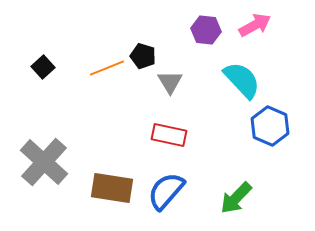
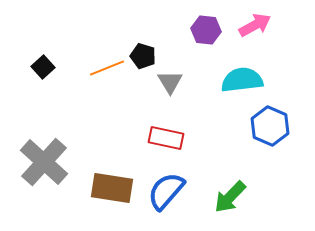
cyan semicircle: rotated 54 degrees counterclockwise
red rectangle: moved 3 px left, 3 px down
green arrow: moved 6 px left, 1 px up
